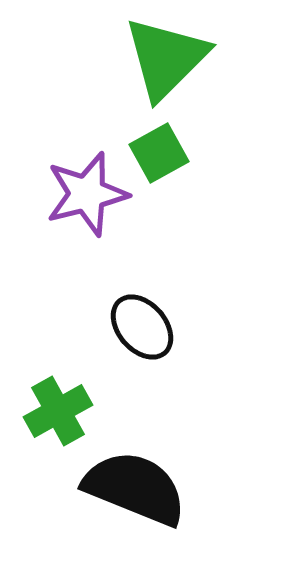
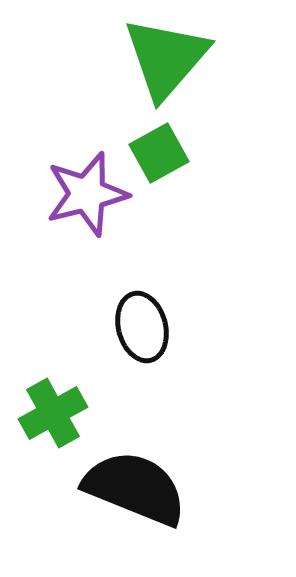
green triangle: rotated 4 degrees counterclockwise
black ellipse: rotated 26 degrees clockwise
green cross: moved 5 px left, 2 px down
